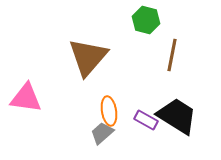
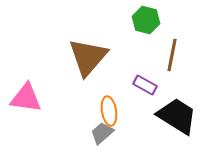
purple rectangle: moved 1 px left, 35 px up
